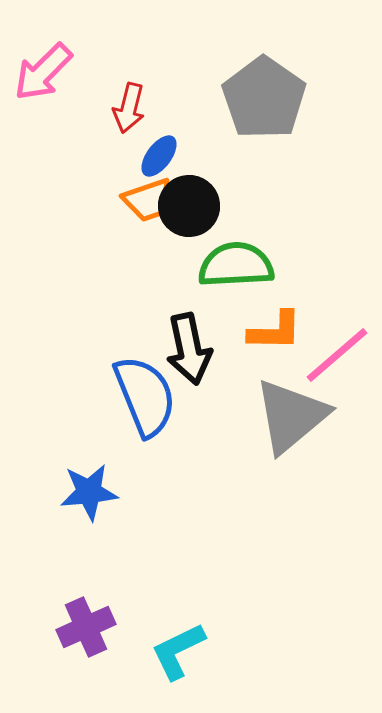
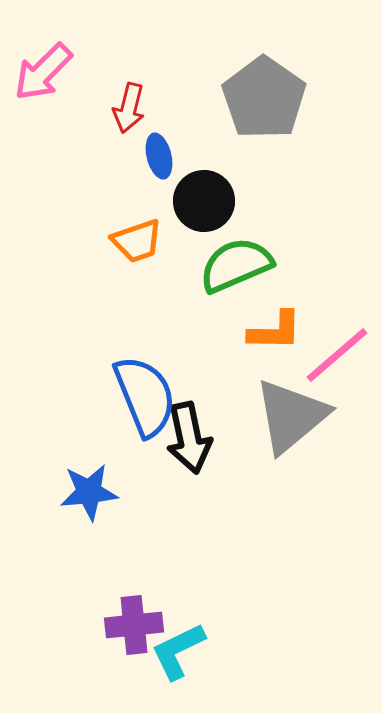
blue ellipse: rotated 51 degrees counterclockwise
orange trapezoid: moved 11 px left, 41 px down
black circle: moved 15 px right, 5 px up
green semicircle: rotated 20 degrees counterclockwise
black arrow: moved 89 px down
purple cross: moved 48 px right, 2 px up; rotated 18 degrees clockwise
